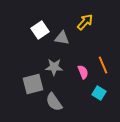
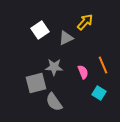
gray triangle: moved 4 px right; rotated 35 degrees counterclockwise
gray square: moved 3 px right, 1 px up
